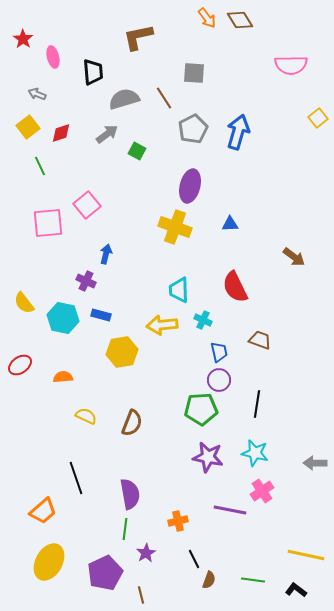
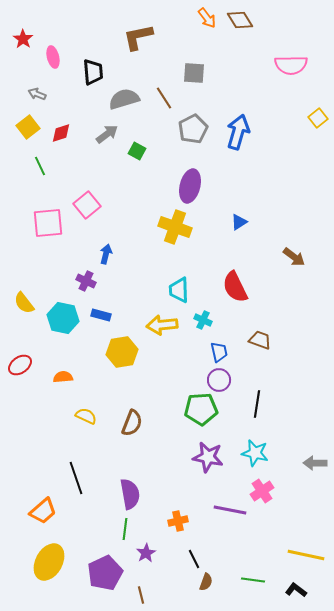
blue triangle at (230, 224): moved 9 px right, 2 px up; rotated 30 degrees counterclockwise
brown semicircle at (209, 580): moved 3 px left, 2 px down
